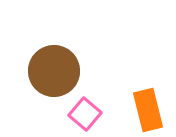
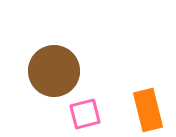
pink square: rotated 36 degrees clockwise
